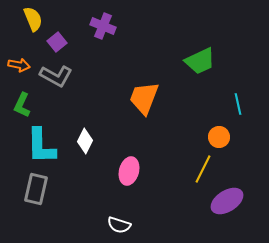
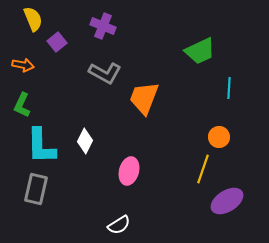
green trapezoid: moved 10 px up
orange arrow: moved 4 px right
gray L-shape: moved 49 px right, 3 px up
cyan line: moved 9 px left, 16 px up; rotated 15 degrees clockwise
yellow line: rotated 8 degrees counterclockwise
white semicircle: rotated 50 degrees counterclockwise
